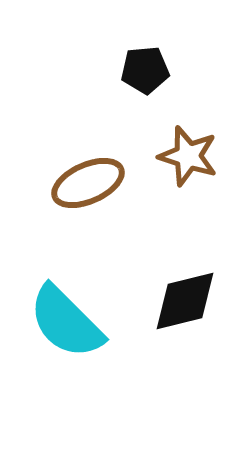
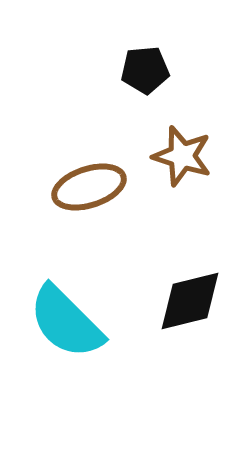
brown star: moved 6 px left
brown ellipse: moved 1 px right, 4 px down; rotated 6 degrees clockwise
black diamond: moved 5 px right
